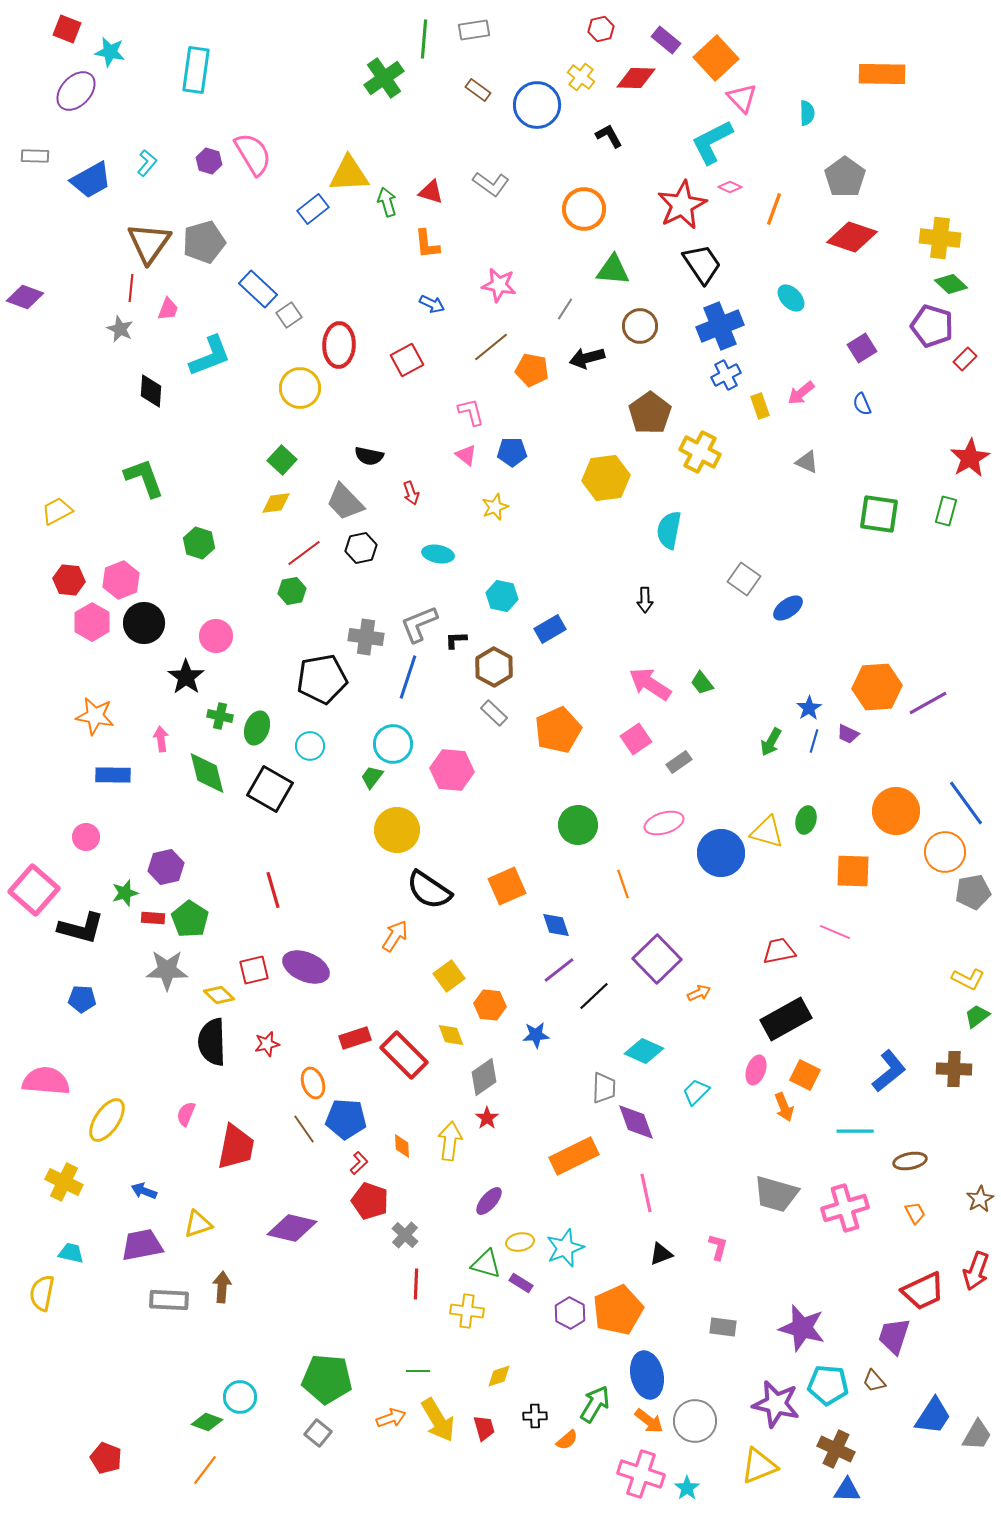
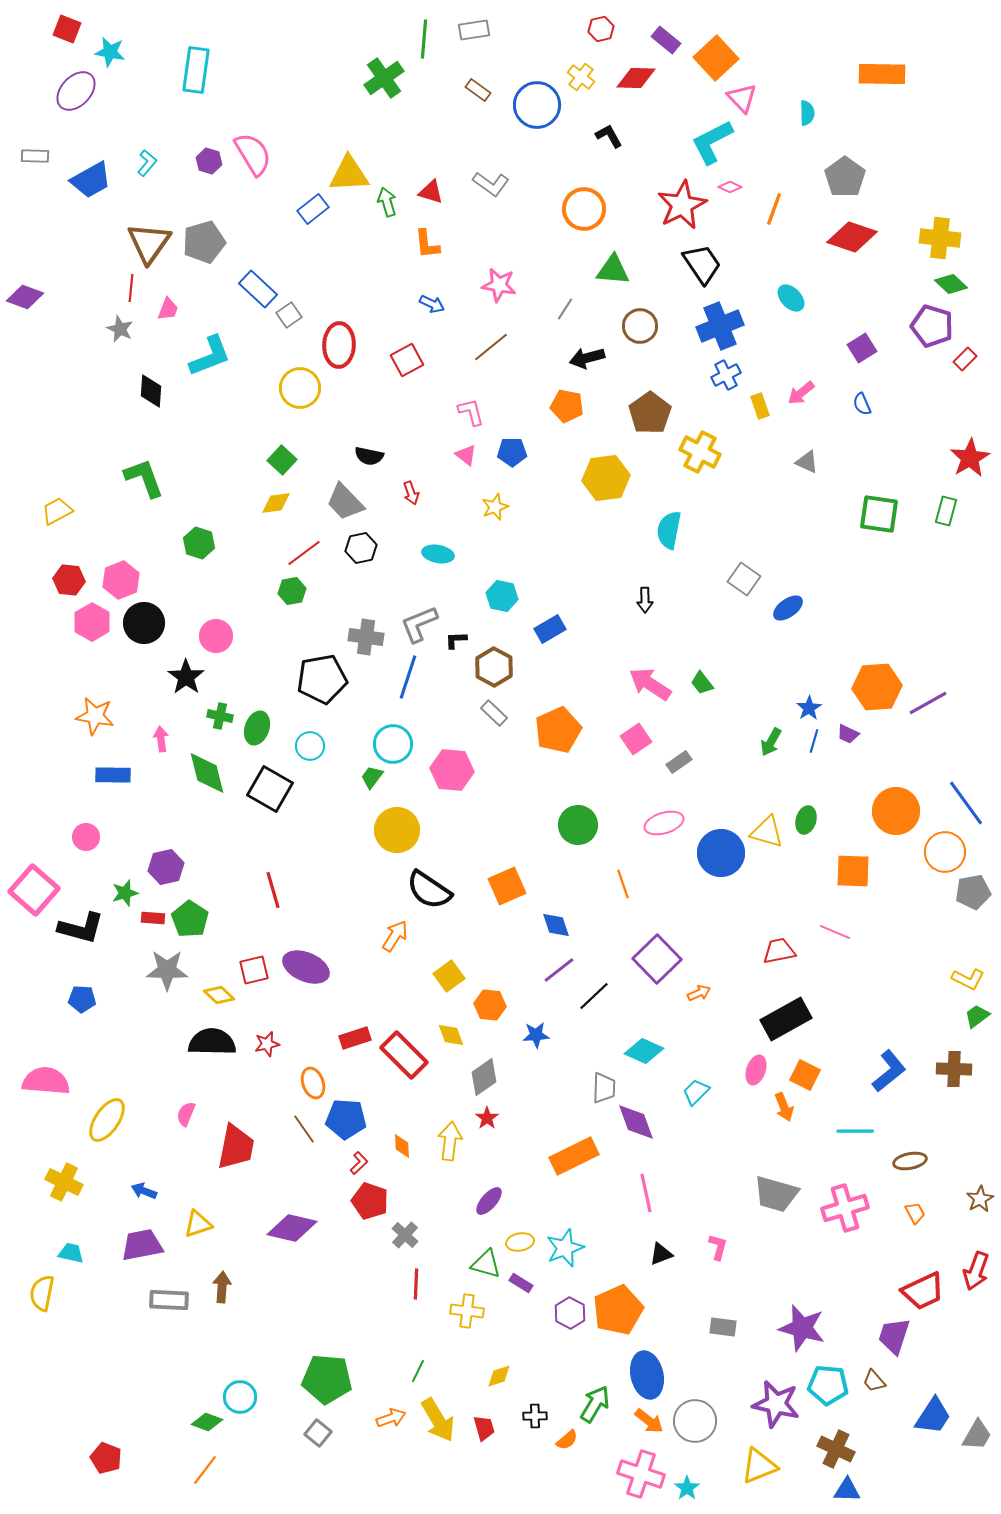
orange pentagon at (532, 370): moved 35 px right, 36 px down
black semicircle at (212, 1042): rotated 93 degrees clockwise
green line at (418, 1371): rotated 65 degrees counterclockwise
